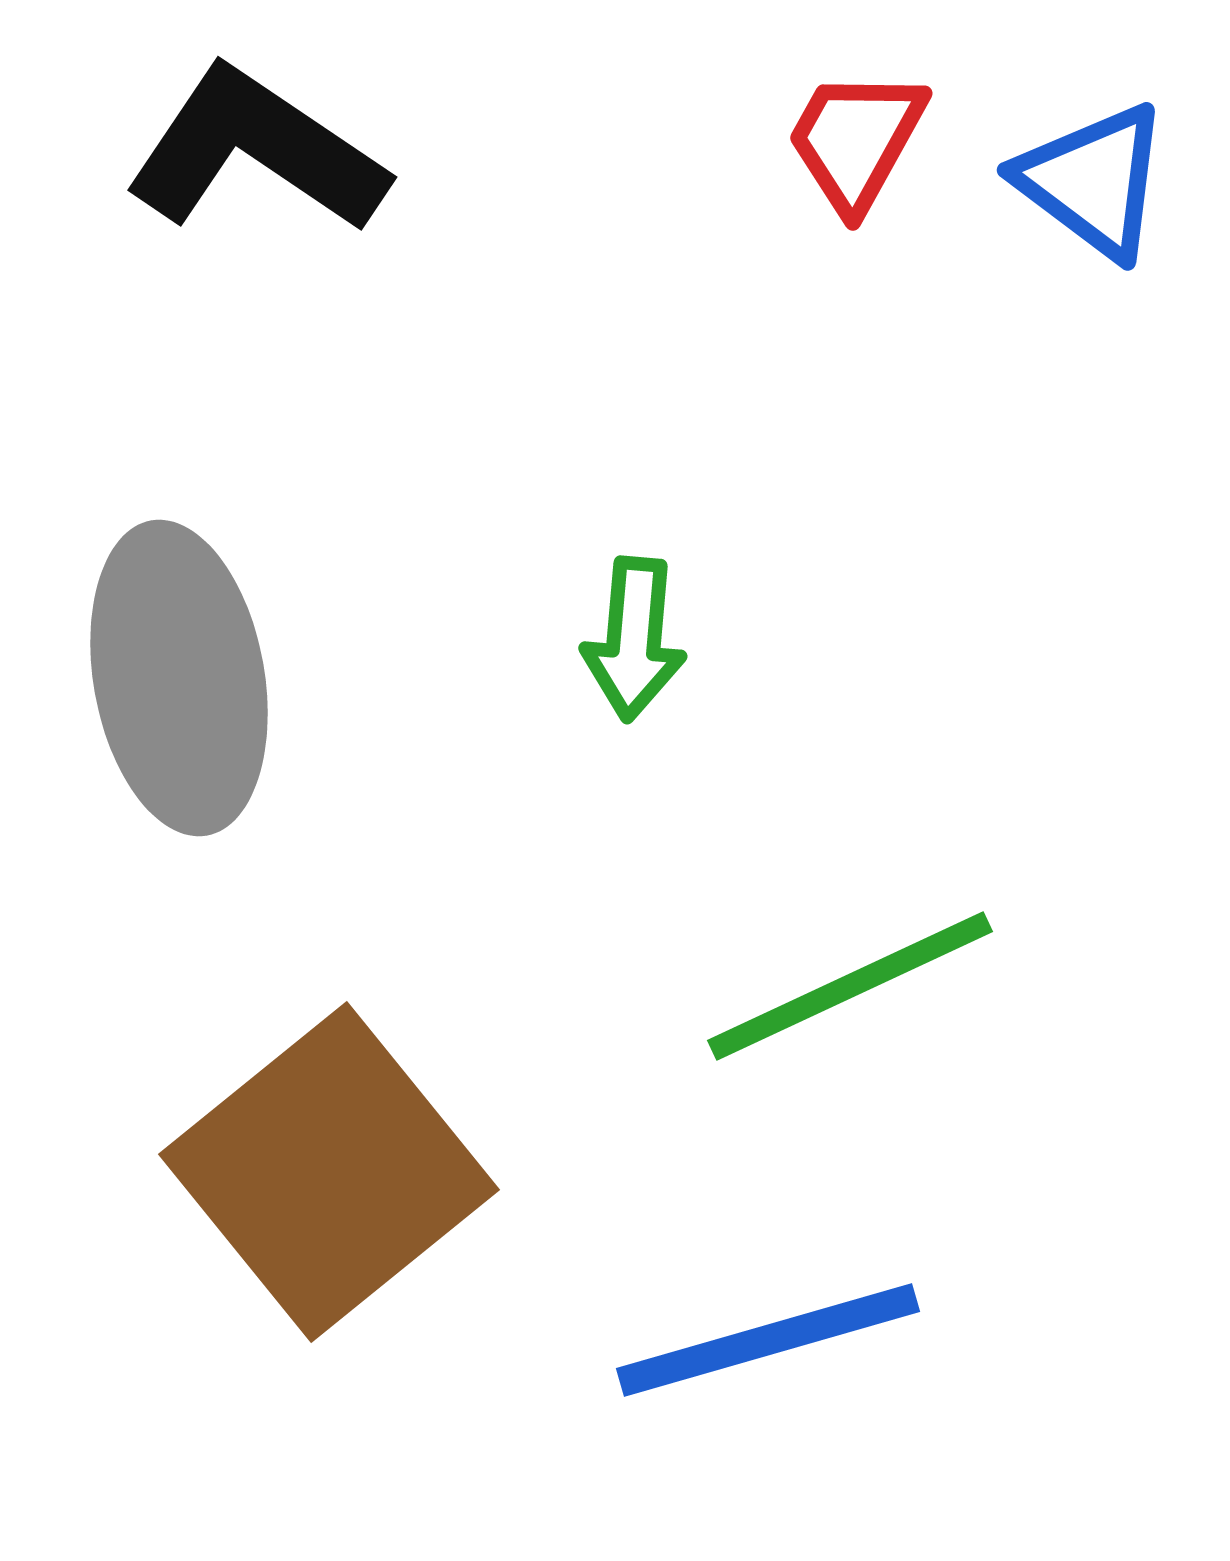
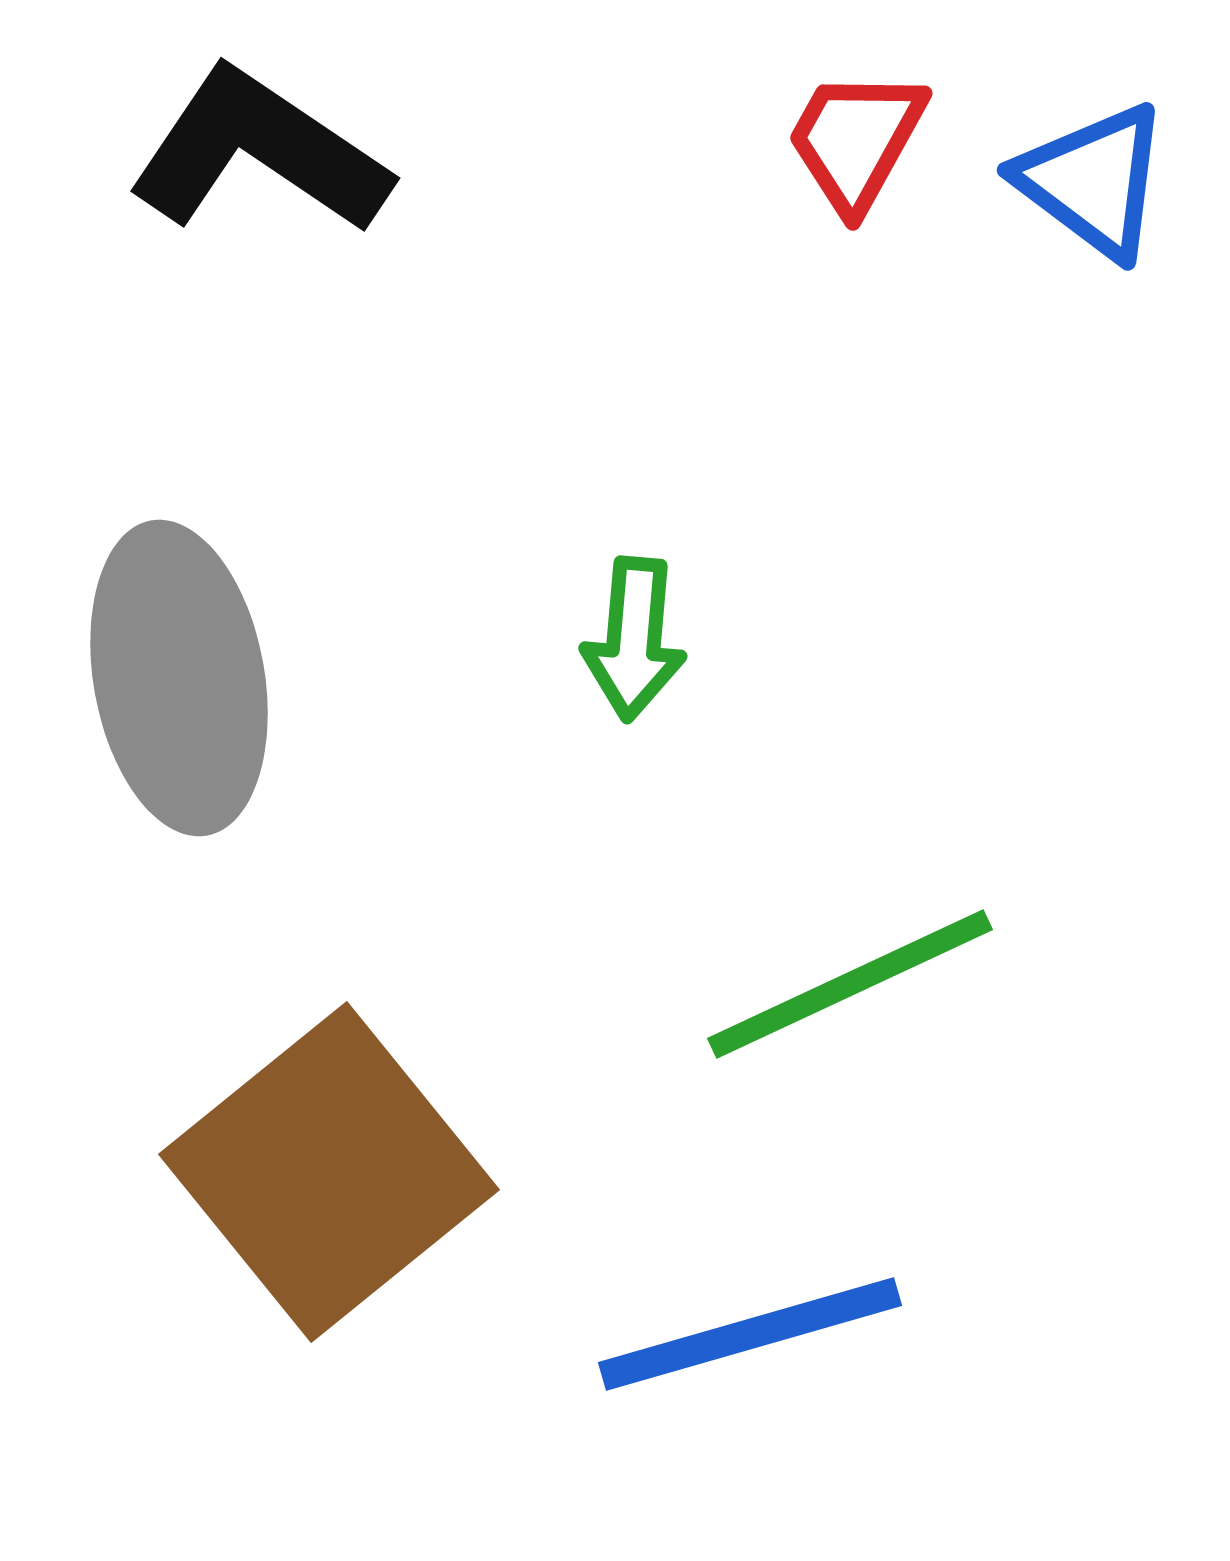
black L-shape: moved 3 px right, 1 px down
green line: moved 2 px up
blue line: moved 18 px left, 6 px up
